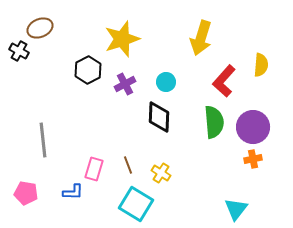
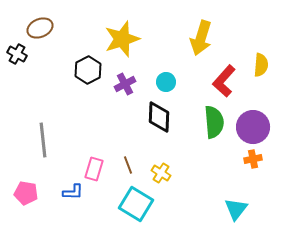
black cross: moved 2 px left, 3 px down
